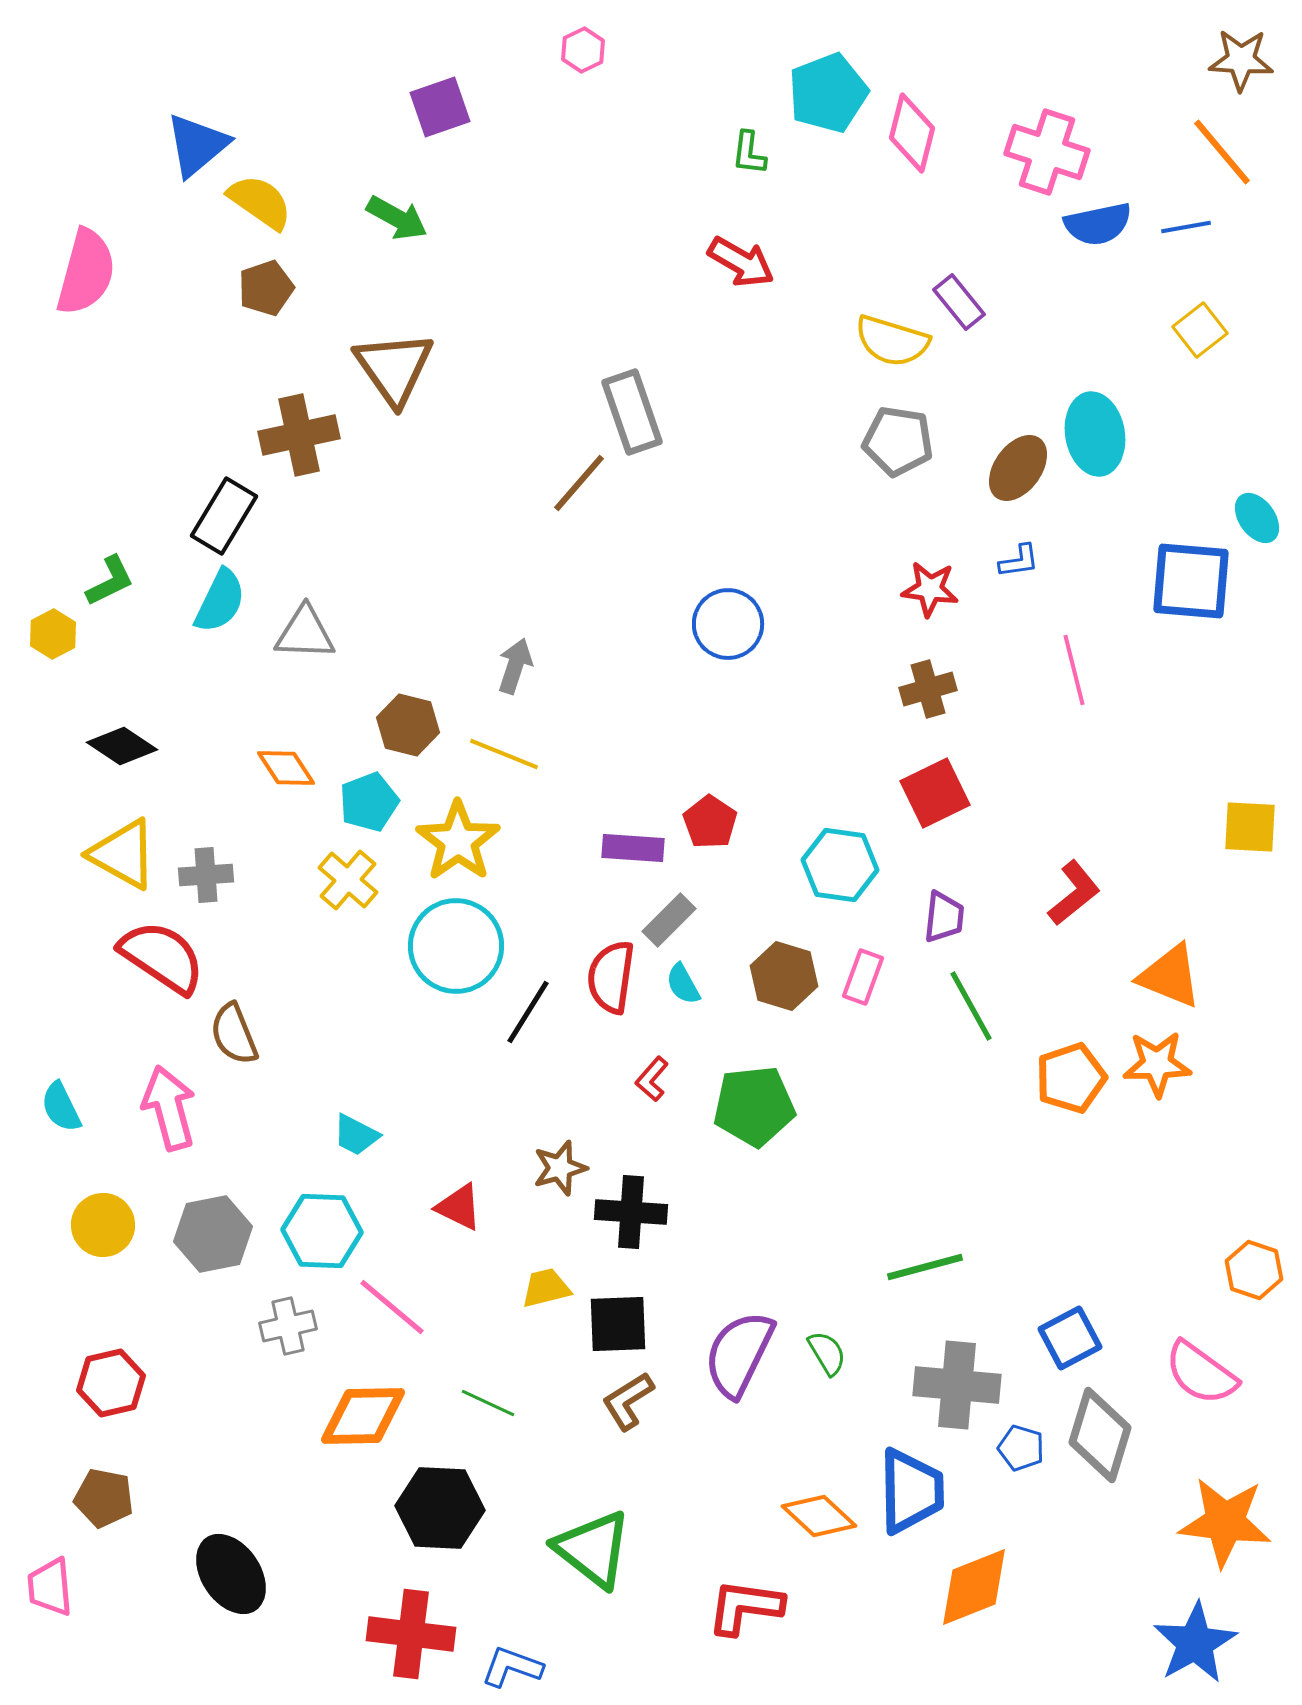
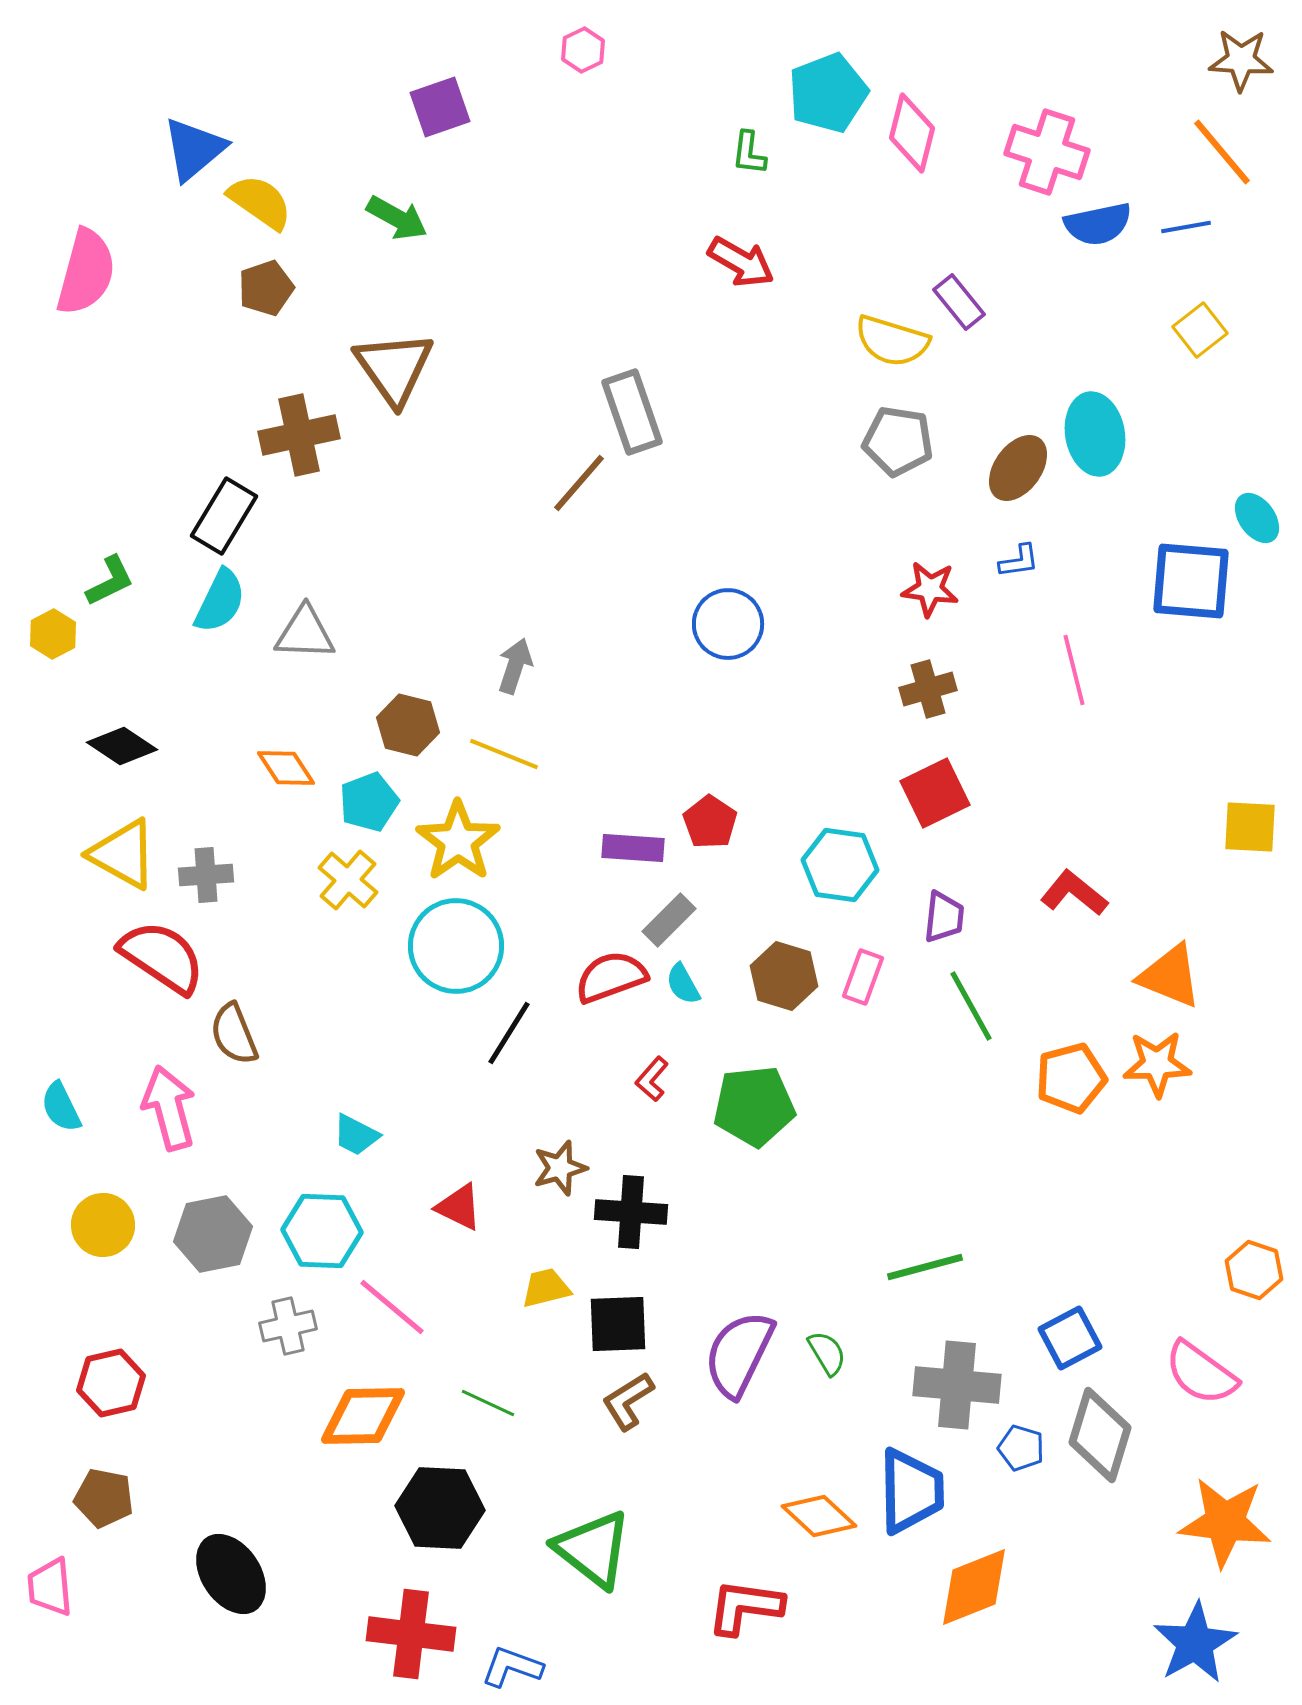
blue triangle at (197, 145): moved 3 px left, 4 px down
red L-shape at (1074, 893): rotated 102 degrees counterclockwise
red semicircle at (611, 977): rotated 62 degrees clockwise
black line at (528, 1012): moved 19 px left, 21 px down
orange pentagon at (1071, 1078): rotated 4 degrees clockwise
